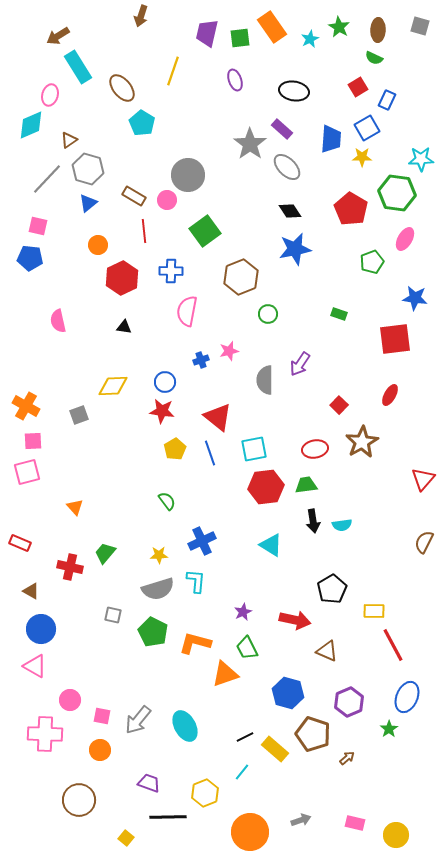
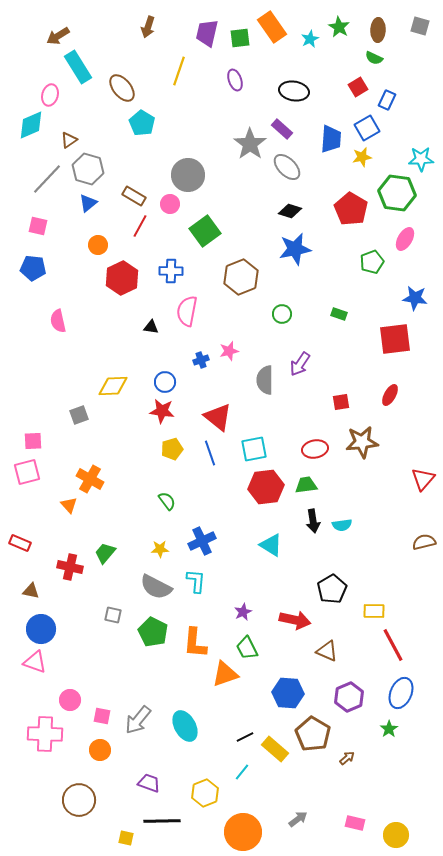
brown arrow at (141, 16): moved 7 px right, 11 px down
yellow line at (173, 71): moved 6 px right
yellow star at (362, 157): rotated 12 degrees counterclockwise
pink circle at (167, 200): moved 3 px right, 4 px down
black diamond at (290, 211): rotated 40 degrees counterclockwise
red line at (144, 231): moved 4 px left, 5 px up; rotated 35 degrees clockwise
blue pentagon at (30, 258): moved 3 px right, 10 px down
green circle at (268, 314): moved 14 px right
black triangle at (124, 327): moved 27 px right
red square at (339, 405): moved 2 px right, 3 px up; rotated 36 degrees clockwise
orange cross at (26, 406): moved 64 px right, 73 px down
brown star at (362, 442): rotated 24 degrees clockwise
yellow pentagon at (175, 449): moved 3 px left; rotated 15 degrees clockwise
orange triangle at (75, 507): moved 6 px left, 2 px up
brown semicircle at (424, 542): rotated 50 degrees clockwise
yellow star at (159, 555): moved 1 px right, 6 px up
gray semicircle at (158, 589): moved 2 px left, 2 px up; rotated 44 degrees clockwise
brown triangle at (31, 591): rotated 18 degrees counterclockwise
orange L-shape at (195, 643): rotated 100 degrees counterclockwise
pink triangle at (35, 666): moved 4 px up; rotated 10 degrees counterclockwise
blue hexagon at (288, 693): rotated 12 degrees counterclockwise
blue ellipse at (407, 697): moved 6 px left, 4 px up
purple hexagon at (349, 702): moved 5 px up
brown pentagon at (313, 734): rotated 12 degrees clockwise
black line at (168, 817): moved 6 px left, 4 px down
gray arrow at (301, 820): moved 3 px left, 1 px up; rotated 18 degrees counterclockwise
orange circle at (250, 832): moved 7 px left
yellow square at (126, 838): rotated 28 degrees counterclockwise
